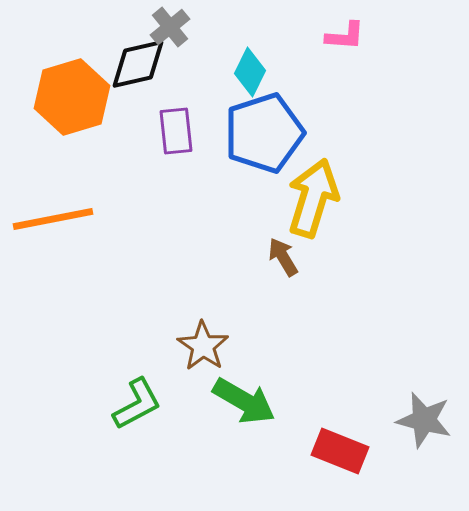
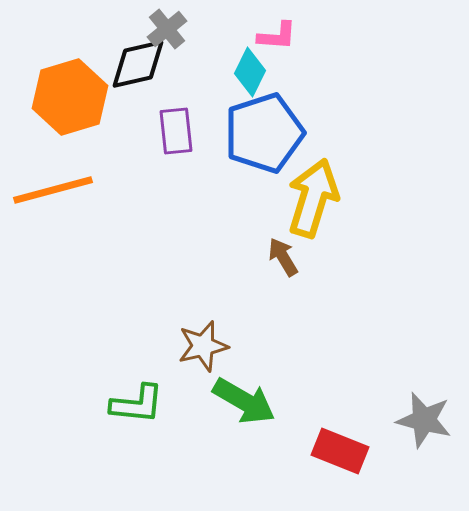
gray cross: moved 3 px left, 2 px down
pink L-shape: moved 68 px left
orange hexagon: moved 2 px left
orange line: moved 29 px up; rotated 4 degrees counterclockwise
brown star: rotated 24 degrees clockwise
green L-shape: rotated 34 degrees clockwise
